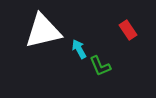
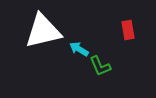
red rectangle: rotated 24 degrees clockwise
cyan arrow: rotated 30 degrees counterclockwise
